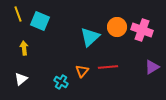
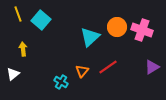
cyan square: moved 1 px right, 1 px up; rotated 18 degrees clockwise
yellow arrow: moved 1 px left, 1 px down
red line: rotated 30 degrees counterclockwise
white triangle: moved 8 px left, 5 px up
